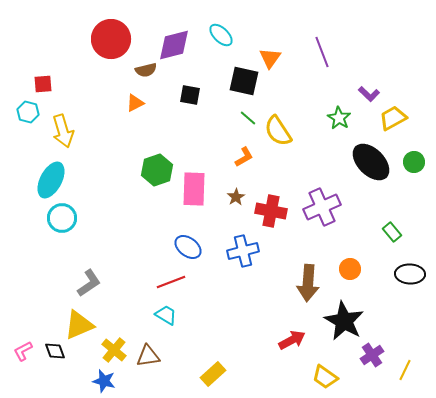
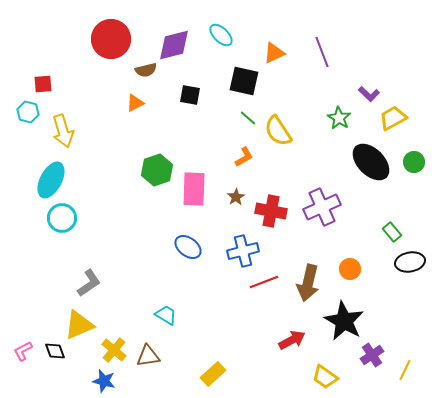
orange triangle at (270, 58): moved 4 px right, 5 px up; rotated 30 degrees clockwise
black ellipse at (410, 274): moved 12 px up; rotated 12 degrees counterclockwise
red line at (171, 282): moved 93 px right
brown arrow at (308, 283): rotated 9 degrees clockwise
